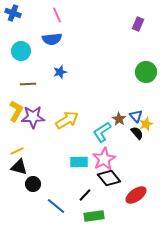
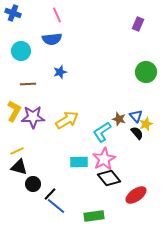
yellow L-shape: moved 2 px left
brown star: rotated 16 degrees counterclockwise
black line: moved 35 px left, 1 px up
